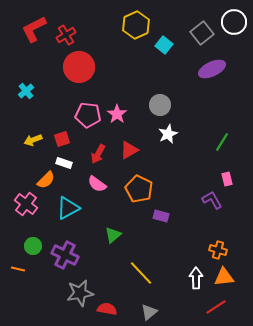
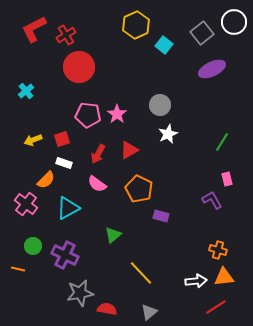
white arrow: moved 3 px down; rotated 85 degrees clockwise
